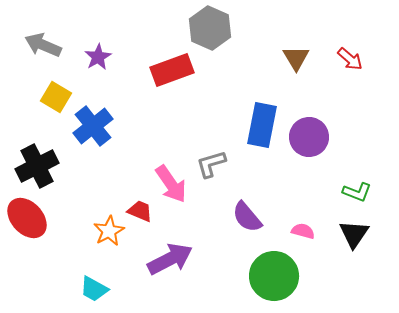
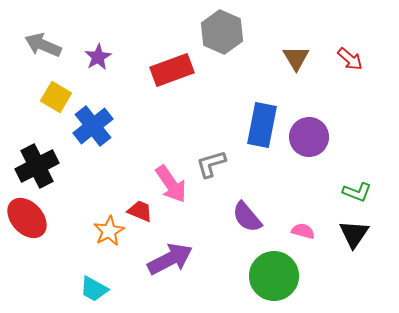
gray hexagon: moved 12 px right, 4 px down
